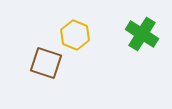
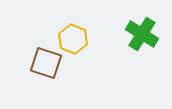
yellow hexagon: moved 2 px left, 4 px down
